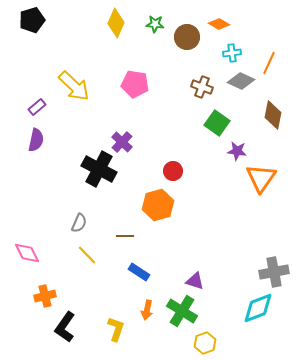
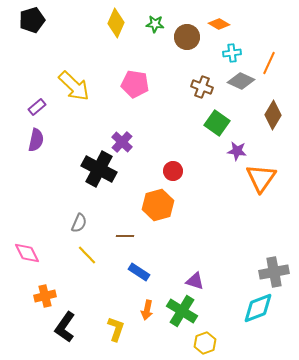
brown diamond: rotated 20 degrees clockwise
